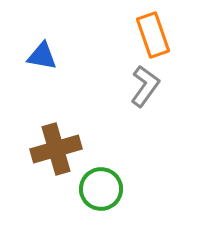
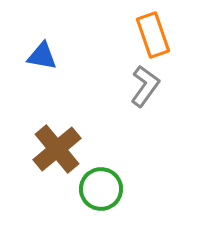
brown cross: moved 1 px right; rotated 24 degrees counterclockwise
